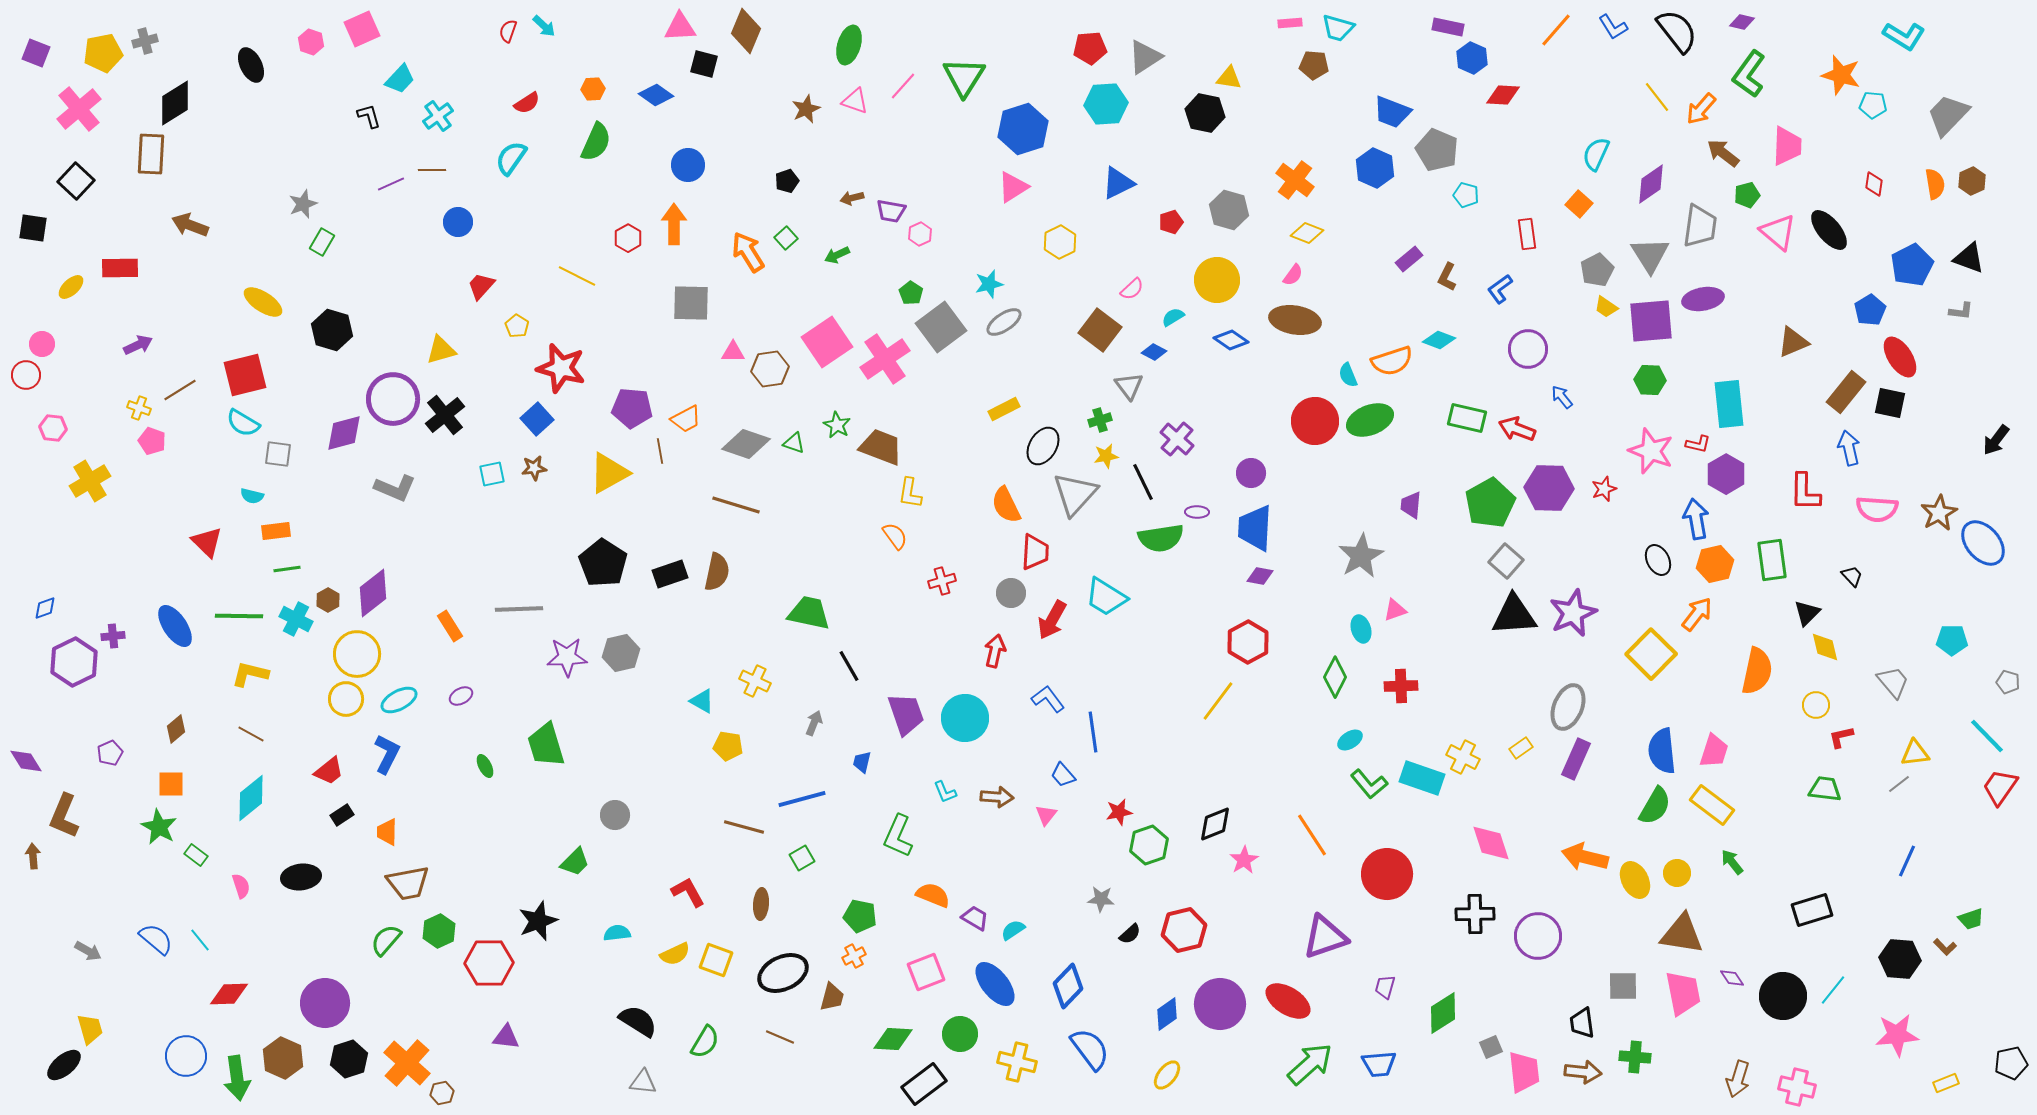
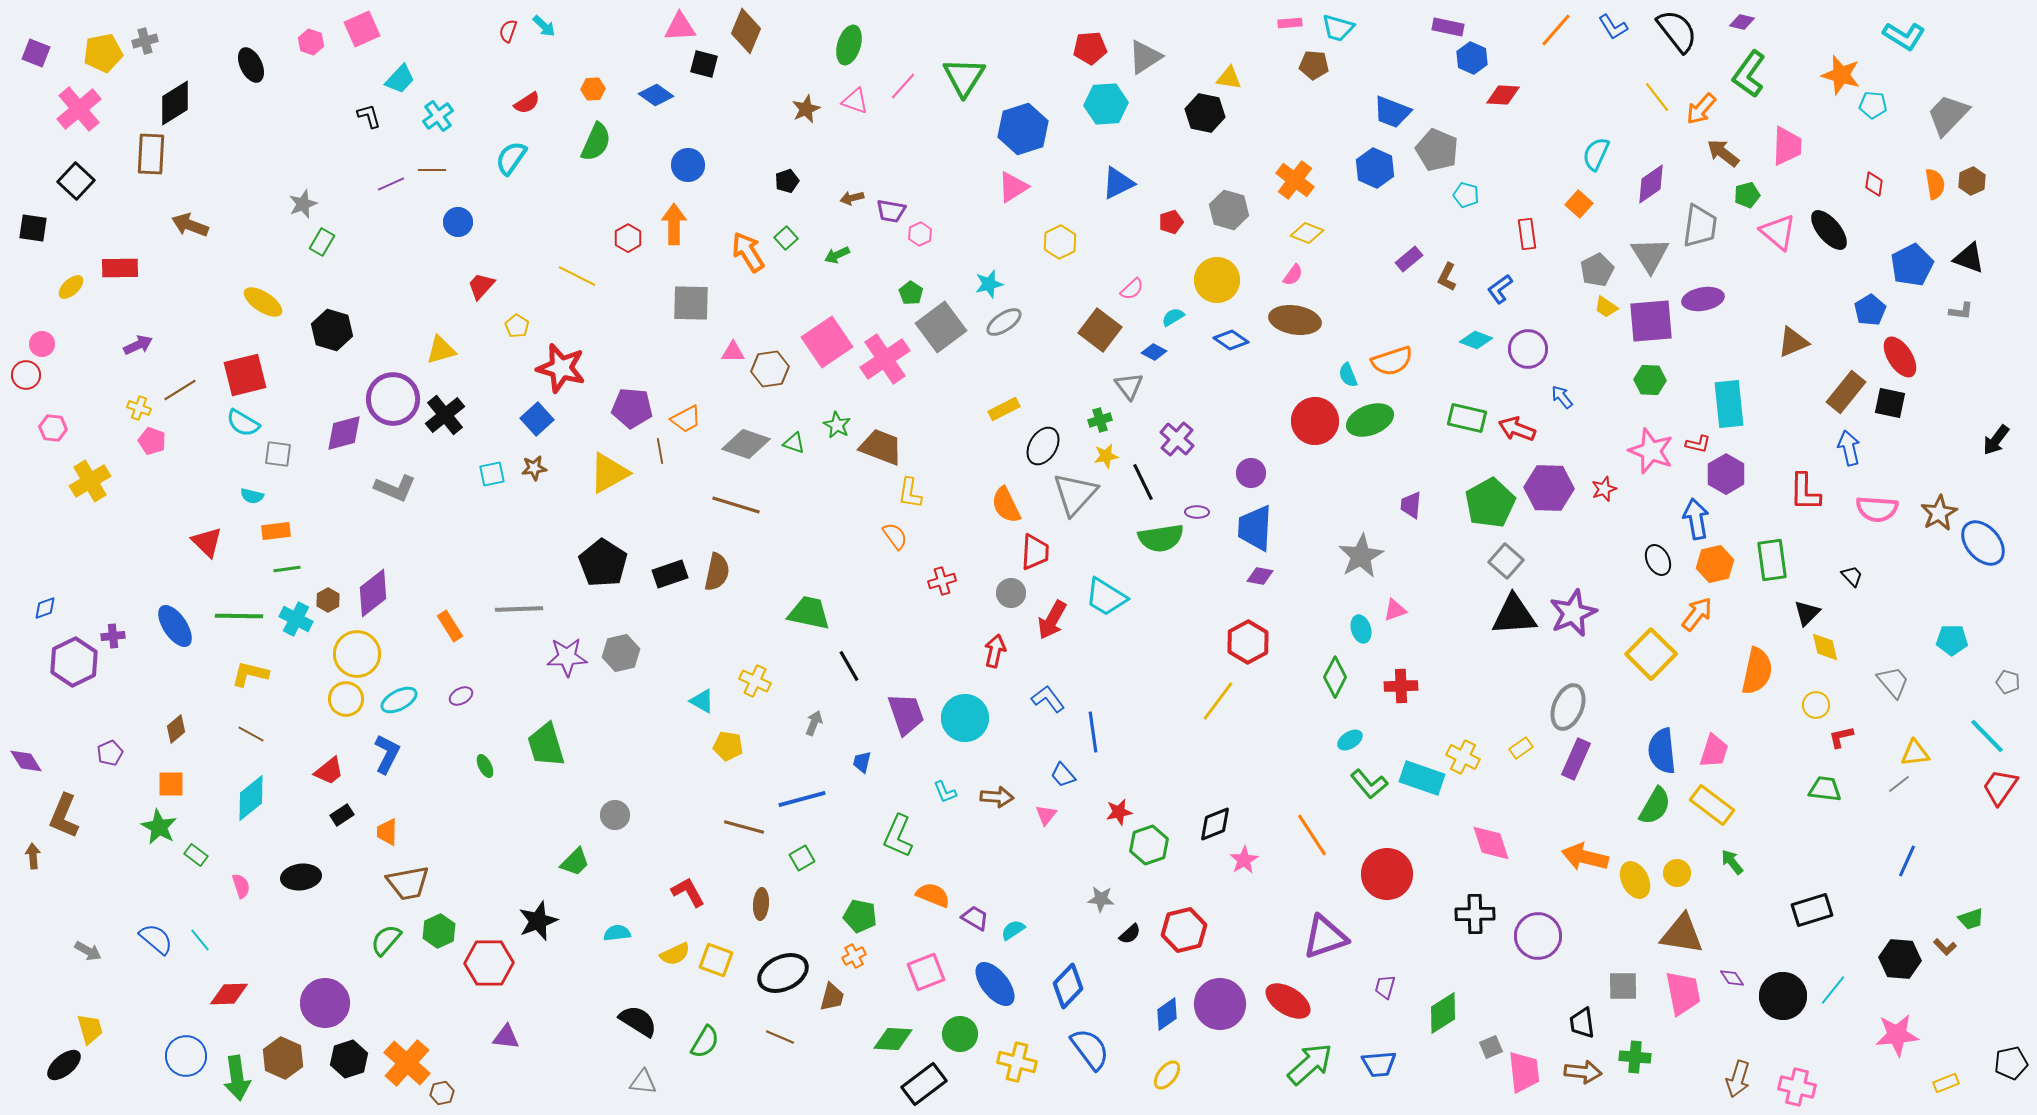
cyan diamond at (1439, 340): moved 37 px right
